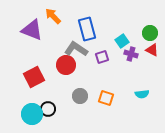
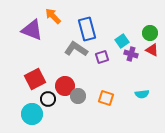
red circle: moved 1 px left, 21 px down
red square: moved 1 px right, 2 px down
gray circle: moved 2 px left
black circle: moved 10 px up
